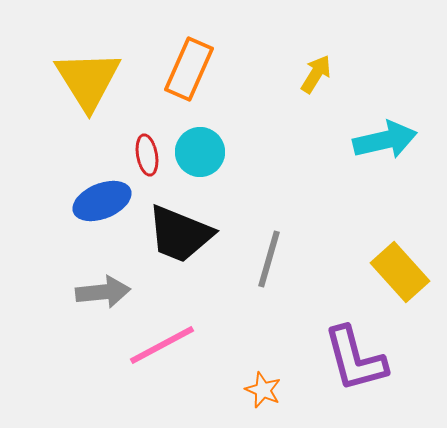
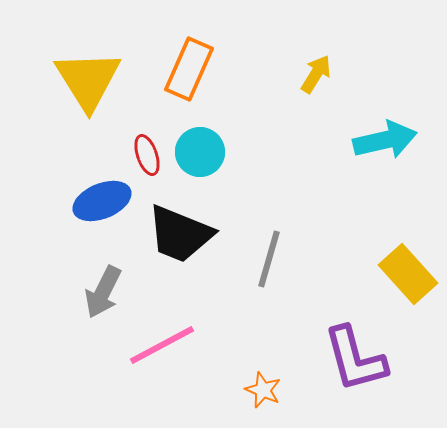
red ellipse: rotated 9 degrees counterclockwise
yellow rectangle: moved 8 px right, 2 px down
gray arrow: rotated 122 degrees clockwise
